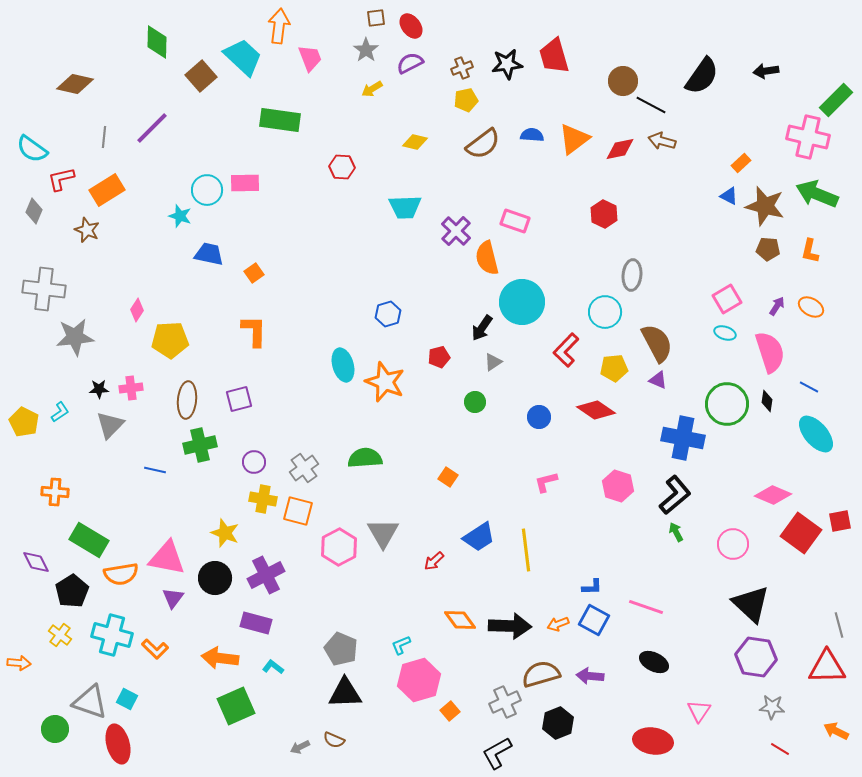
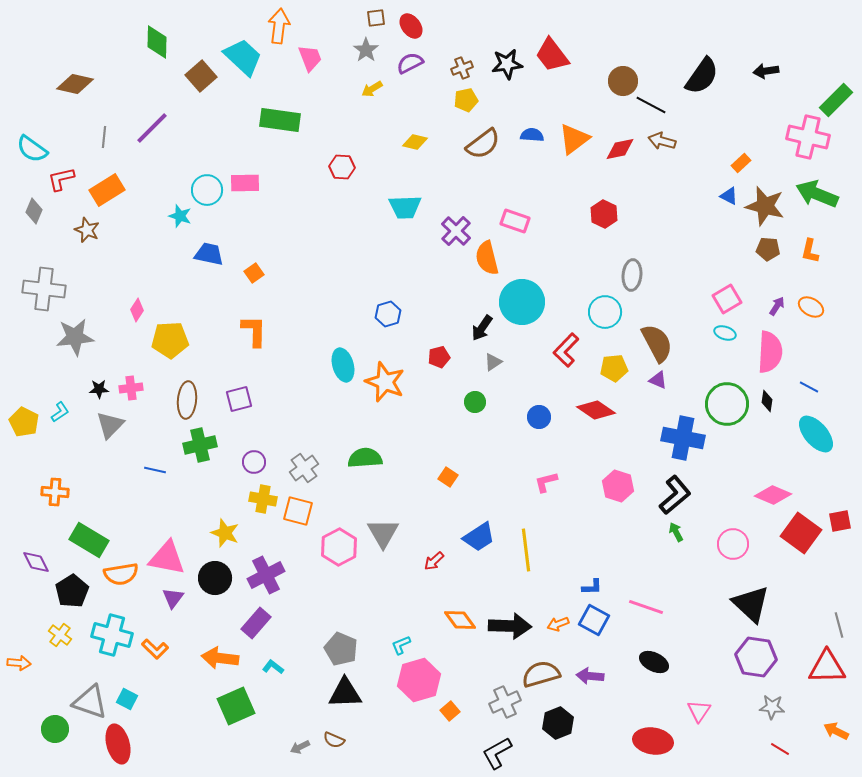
red trapezoid at (554, 56): moved 2 px left, 1 px up; rotated 21 degrees counterclockwise
pink semicircle at (770, 352): rotated 21 degrees clockwise
purple rectangle at (256, 623): rotated 64 degrees counterclockwise
